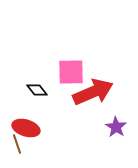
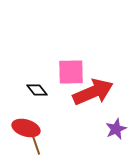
purple star: moved 2 px down; rotated 15 degrees clockwise
brown line: moved 19 px right, 1 px down
